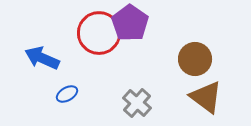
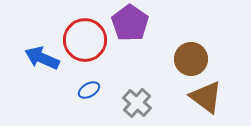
red circle: moved 14 px left, 7 px down
brown circle: moved 4 px left
blue ellipse: moved 22 px right, 4 px up
